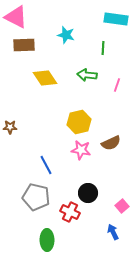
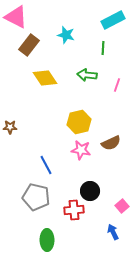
cyan rectangle: moved 3 px left, 1 px down; rotated 35 degrees counterclockwise
brown rectangle: moved 5 px right; rotated 50 degrees counterclockwise
black circle: moved 2 px right, 2 px up
red cross: moved 4 px right, 2 px up; rotated 30 degrees counterclockwise
